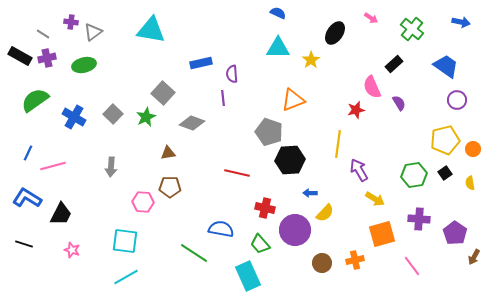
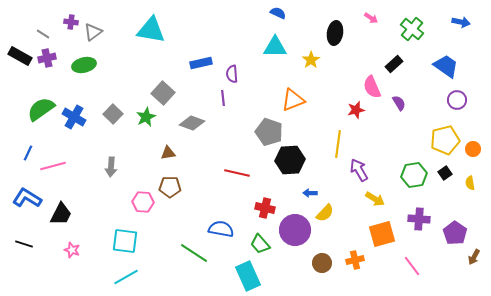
black ellipse at (335, 33): rotated 25 degrees counterclockwise
cyan triangle at (278, 48): moved 3 px left, 1 px up
green semicircle at (35, 100): moved 6 px right, 9 px down
